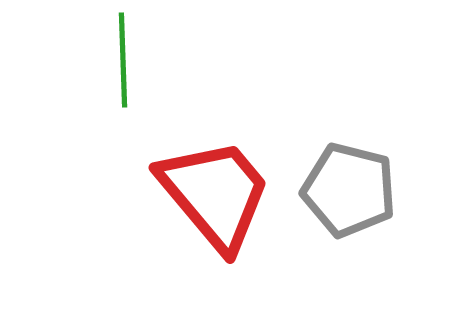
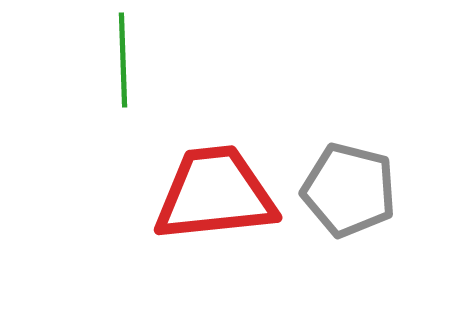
red trapezoid: rotated 56 degrees counterclockwise
